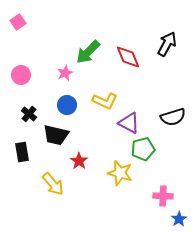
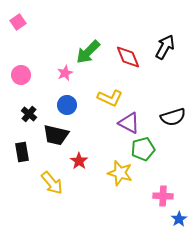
black arrow: moved 2 px left, 3 px down
yellow L-shape: moved 5 px right, 3 px up
yellow arrow: moved 1 px left, 1 px up
